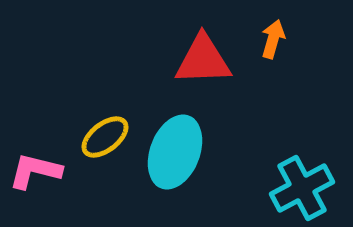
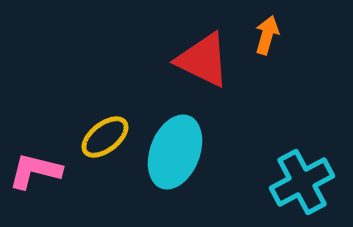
orange arrow: moved 6 px left, 4 px up
red triangle: rotated 28 degrees clockwise
cyan cross: moved 6 px up
